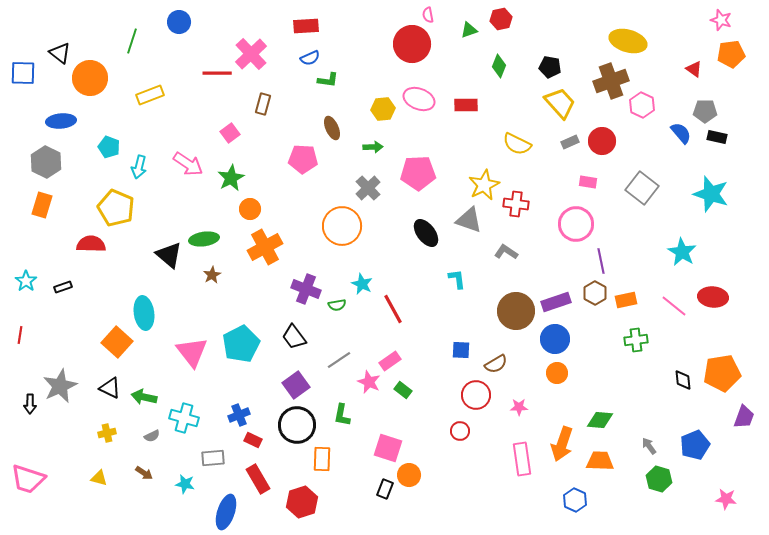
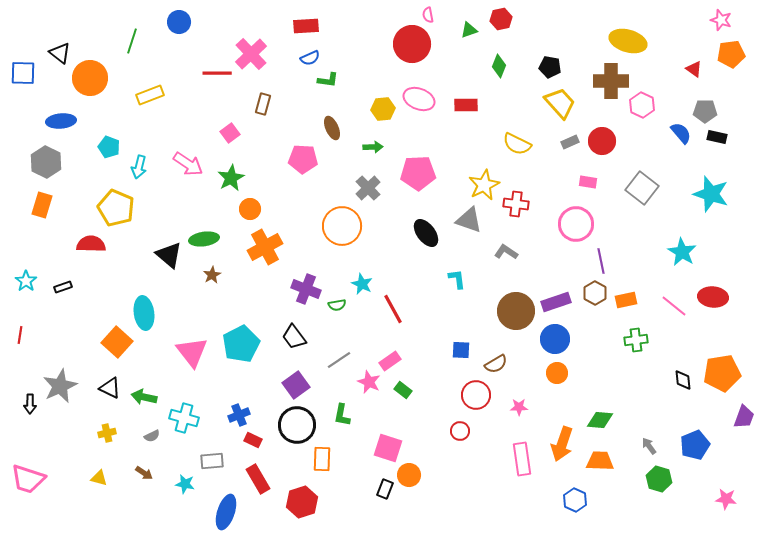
brown cross at (611, 81): rotated 20 degrees clockwise
gray rectangle at (213, 458): moved 1 px left, 3 px down
